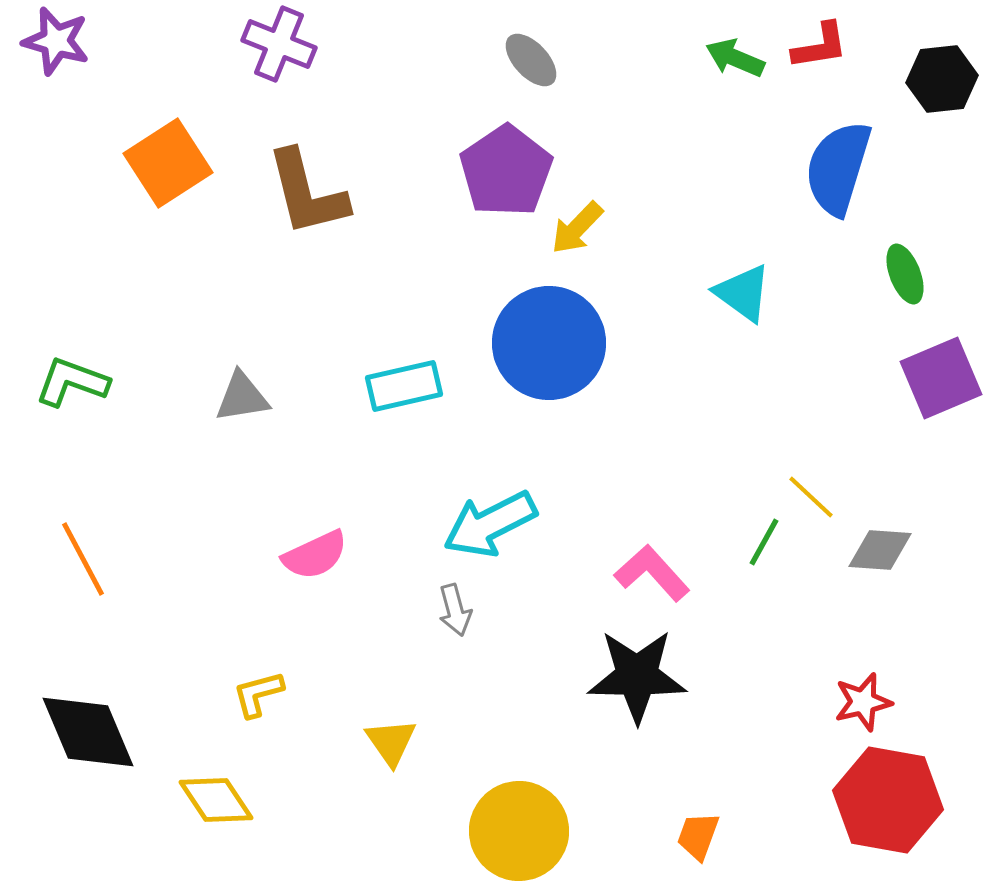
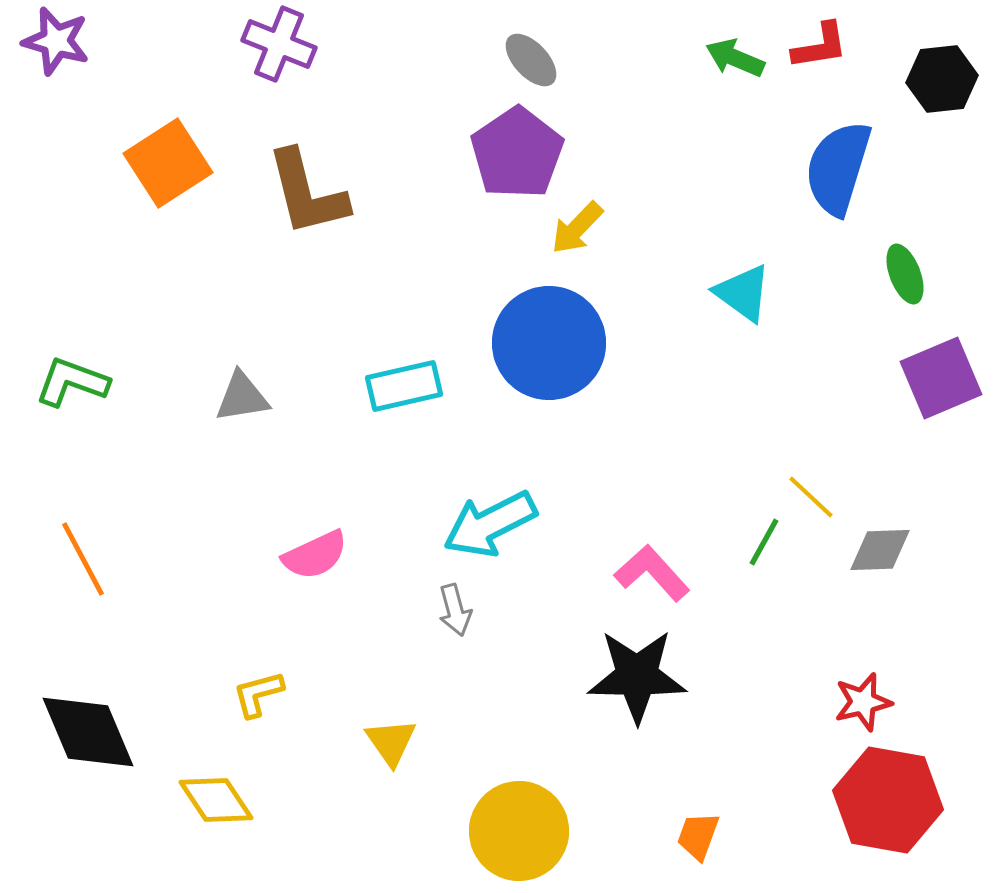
purple pentagon: moved 11 px right, 18 px up
gray diamond: rotated 6 degrees counterclockwise
